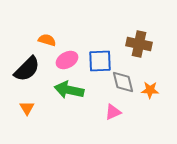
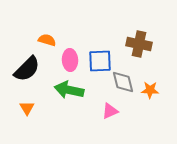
pink ellipse: moved 3 px right; rotated 65 degrees counterclockwise
pink triangle: moved 3 px left, 1 px up
